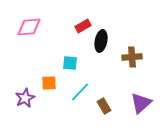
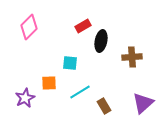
pink diamond: rotated 40 degrees counterclockwise
cyan line: rotated 15 degrees clockwise
purple triangle: moved 2 px right
